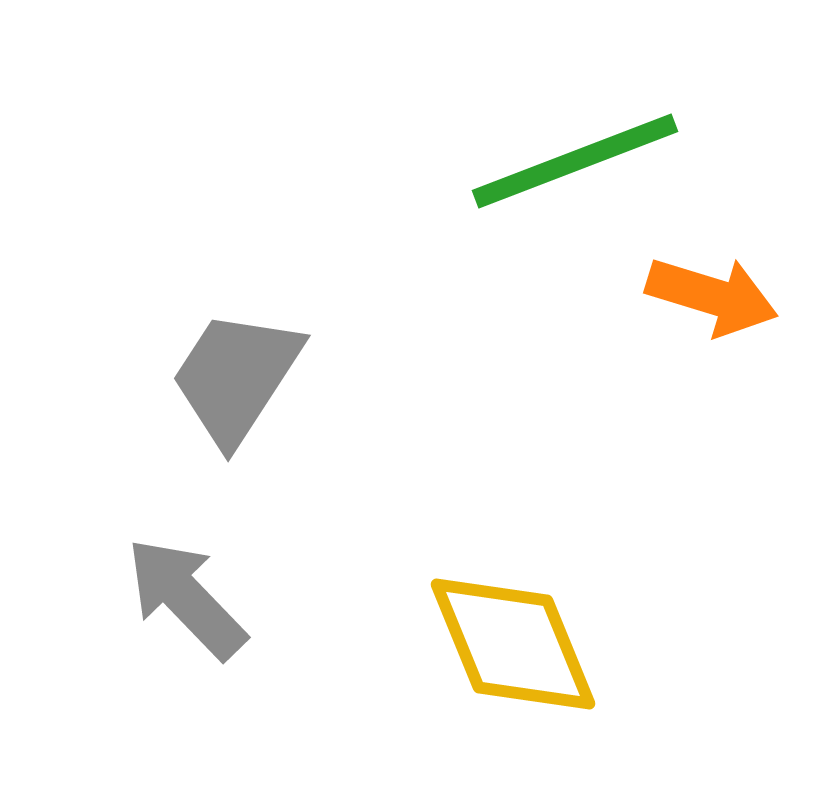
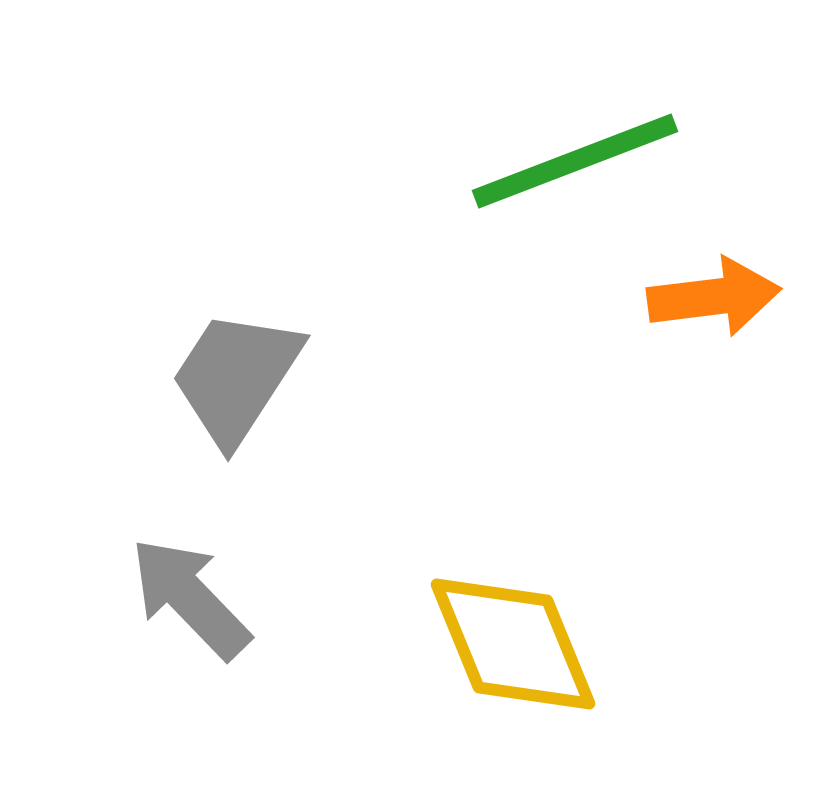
orange arrow: moved 2 px right, 1 px down; rotated 24 degrees counterclockwise
gray arrow: moved 4 px right
